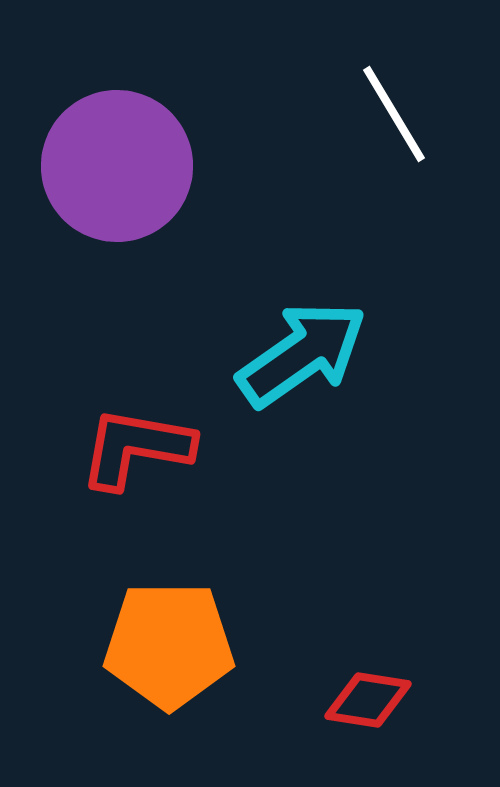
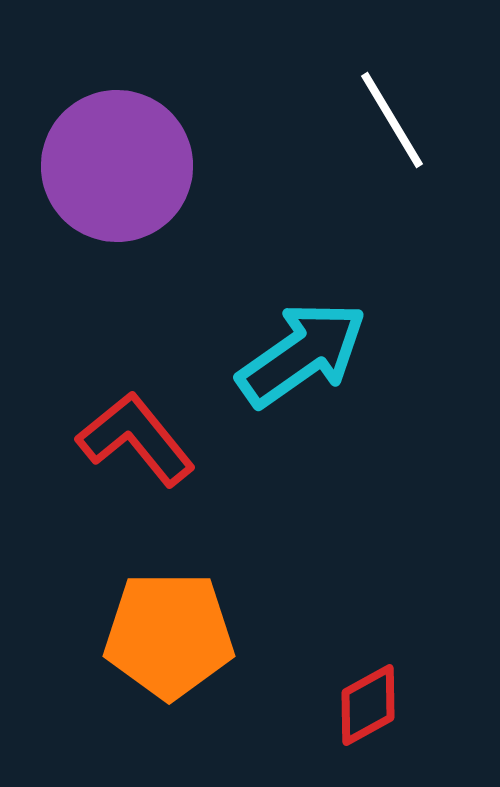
white line: moved 2 px left, 6 px down
red L-shape: moved 9 px up; rotated 41 degrees clockwise
orange pentagon: moved 10 px up
red diamond: moved 5 px down; rotated 38 degrees counterclockwise
